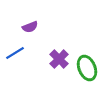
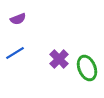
purple semicircle: moved 12 px left, 8 px up
